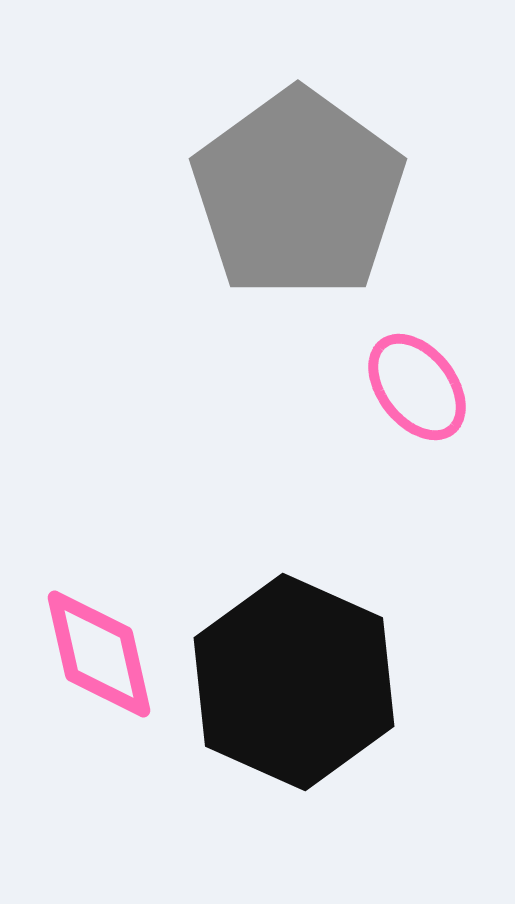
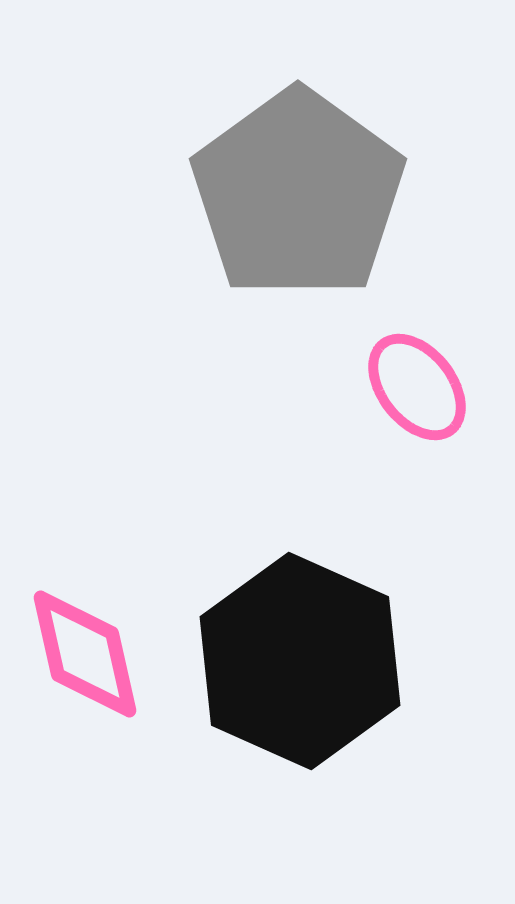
pink diamond: moved 14 px left
black hexagon: moved 6 px right, 21 px up
